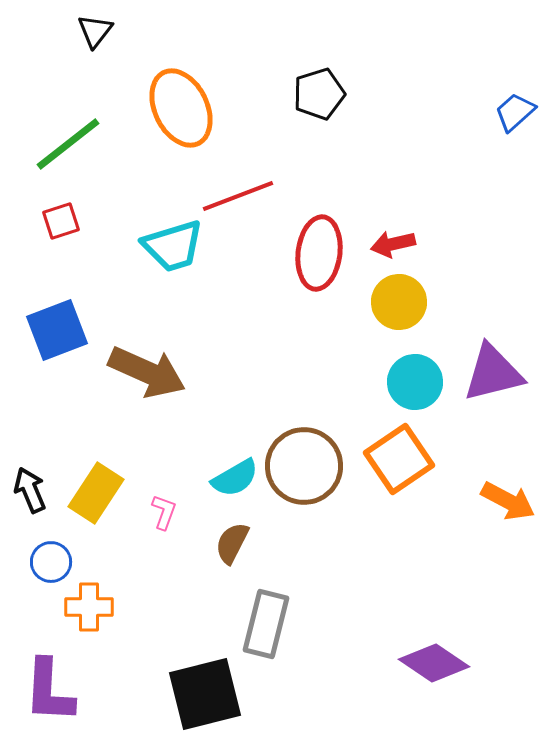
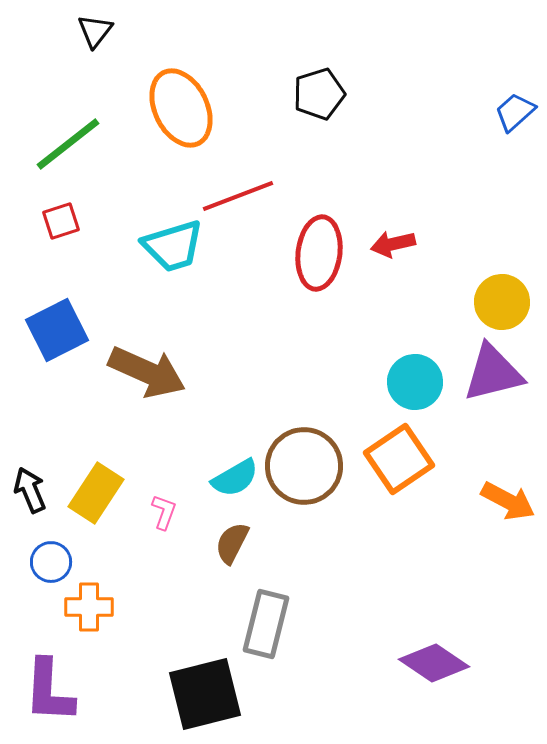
yellow circle: moved 103 px right
blue square: rotated 6 degrees counterclockwise
